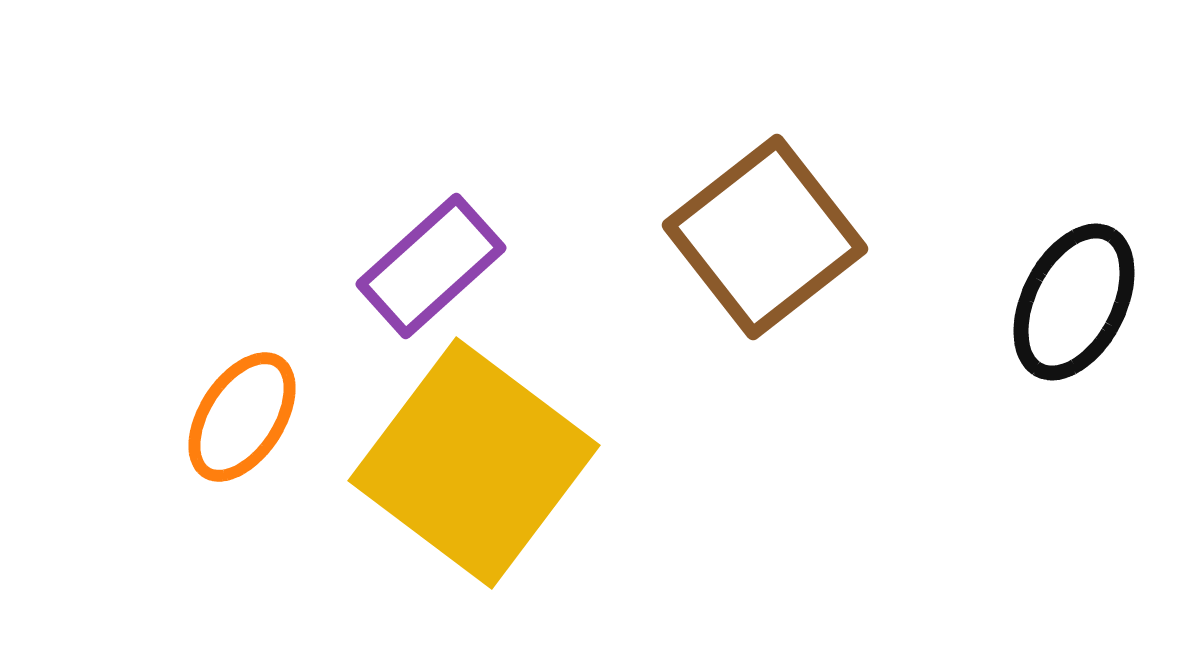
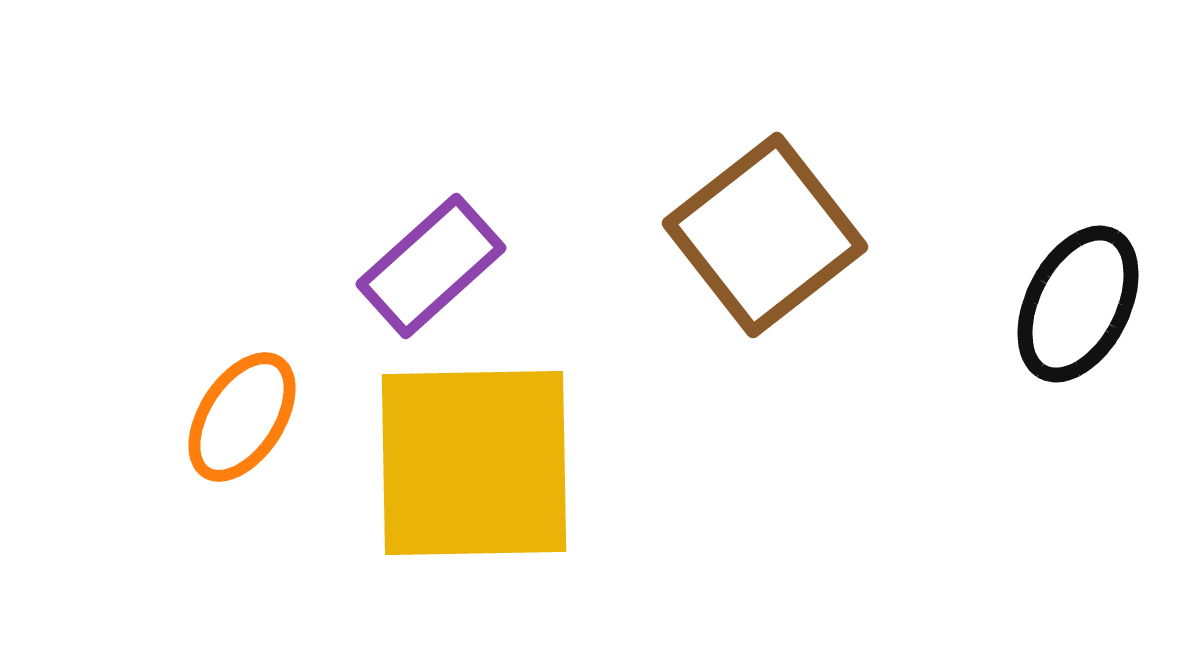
brown square: moved 2 px up
black ellipse: moved 4 px right, 2 px down
yellow square: rotated 38 degrees counterclockwise
